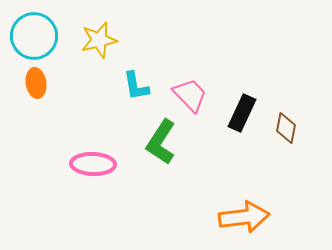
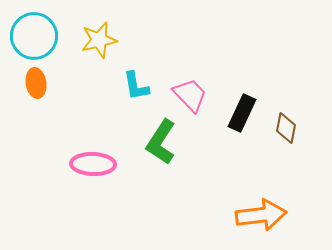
orange arrow: moved 17 px right, 2 px up
